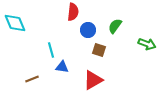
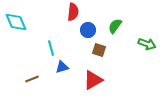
cyan diamond: moved 1 px right, 1 px up
cyan line: moved 2 px up
blue triangle: rotated 24 degrees counterclockwise
